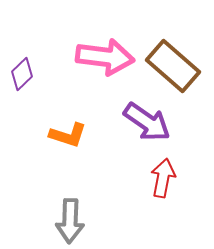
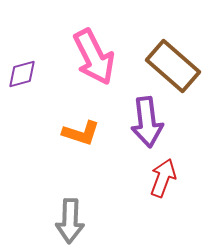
pink arrow: moved 11 px left; rotated 56 degrees clockwise
purple diamond: rotated 28 degrees clockwise
purple arrow: rotated 48 degrees clockwise
orange L-shape: moved 13 px right, 2 px up
red arrow: rotated 9 degrees clockwise
